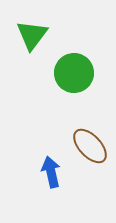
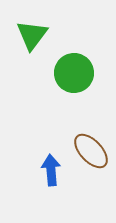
brown ellipse: moved 1 px right, 5 px down
blue arrow: moved 2 px up; rotated 8 degrees clockwise
